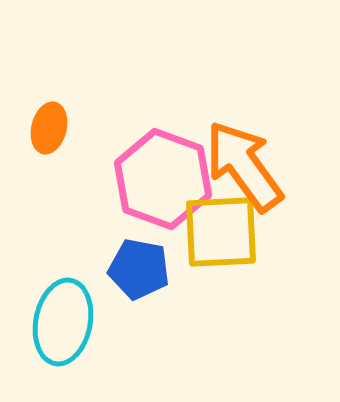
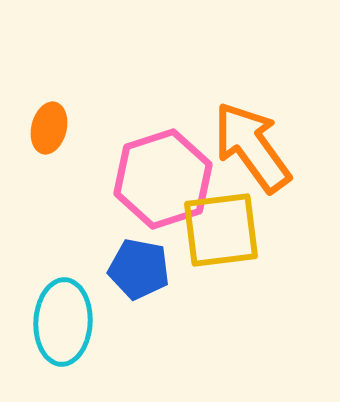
orange arrow: moved 8 px right, 19 px up
pink hexagon: rotated 22 degrees clockwise
yellow square: moved 2 px up; rotated 4 degrees counterclockwise
cyan ellipse: rotated 8 degrees counterclockwise
